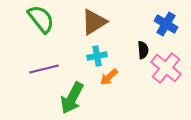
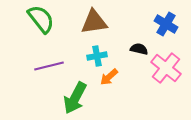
brown triangle: rotated 24 degrees clockwise
black semicircle: moved 4 px left, 1 px up; rotated 72 degrees counterclockwise
purple line: moved 5 px right, 3 px up
green arrow: moved 3 px right
